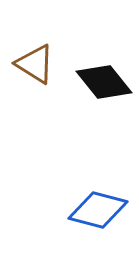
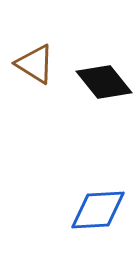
blue diamond: rotated 18 degrees counterclockwise
